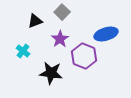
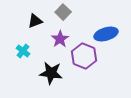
gray square: moved 1 px right
